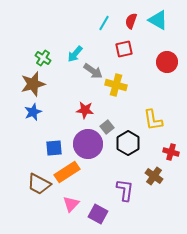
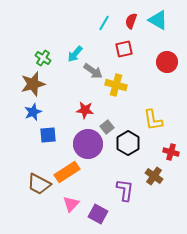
blue square: moved 6 px left, 13 px up
